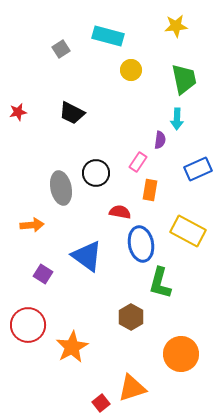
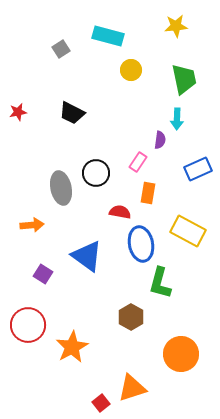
orange rectangle: moved 2 px left, 3 px down
